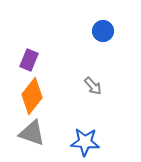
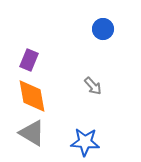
blue circle: moved 2 px up
orange diamond: rotated 48 degrees counterclockwise
gray triangle: rotated 12 degrees clockwise
